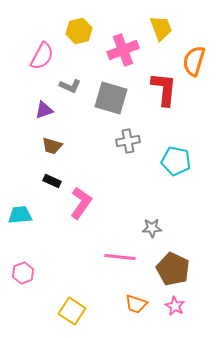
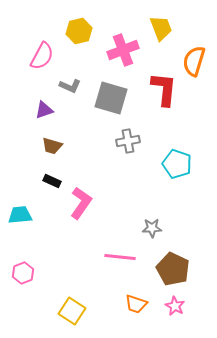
cyan pentagon: moved 1 px right, 3 px down; rotated 8 degrees clockwise
